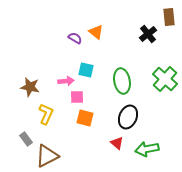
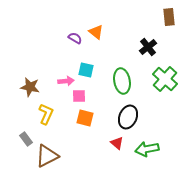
black cross: moved 13 px down
pink square: moved 2 px right, 1 px up
